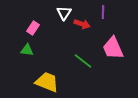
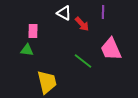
white triangle: rotated 35 degrees counterclockwise
red arrow: rotated 28 degrees clockwise
pink rectangle: moved 3 px down; rotated 32 degrees counterclockwise
pink trapezoid: moved 2 px left, 1 px down
yellow trapezoid: rotated 55 degrees clockwise
